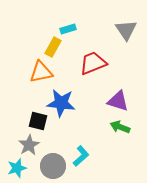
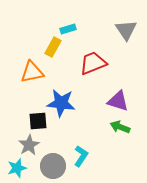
orange triangle: moved 9 px left
black square: rotated 18 degrees counterclockwise
cyan L-shape: rotated 15 degrees counterclockwise
